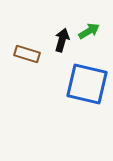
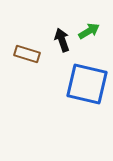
black arrow: rotated 35 degrees counterclockwise
